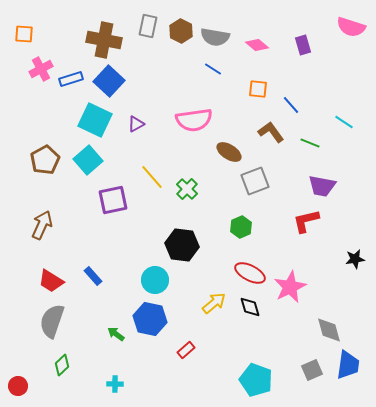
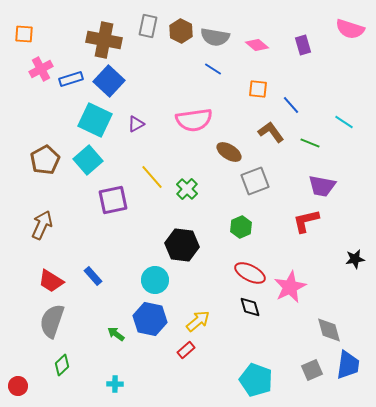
pink semicircle at (351, 27): moved 1 px left, 2 px down
yellow arrow at (214, 303): moved 16 px left, 18 px down
